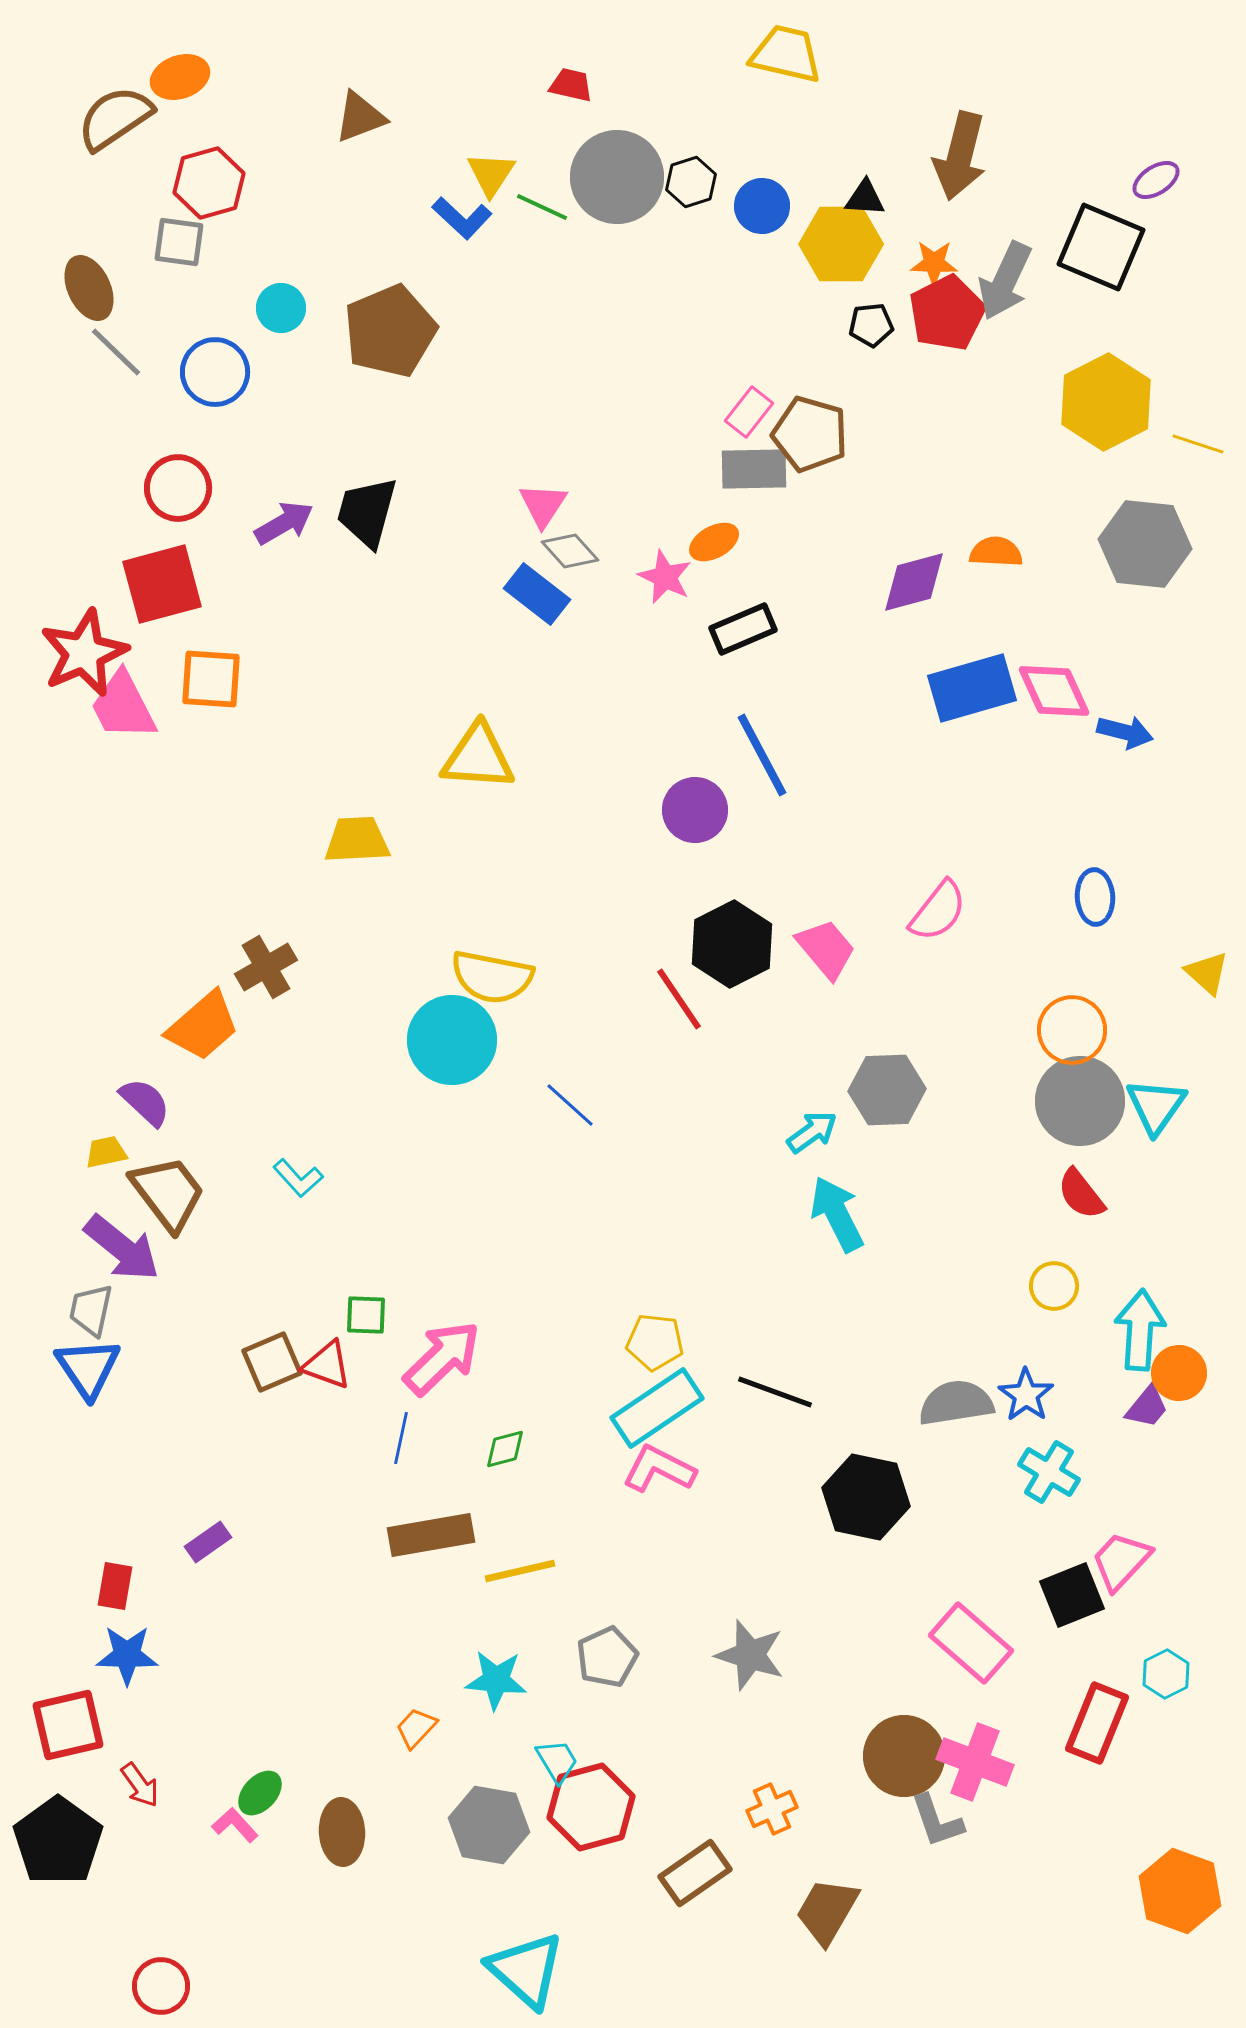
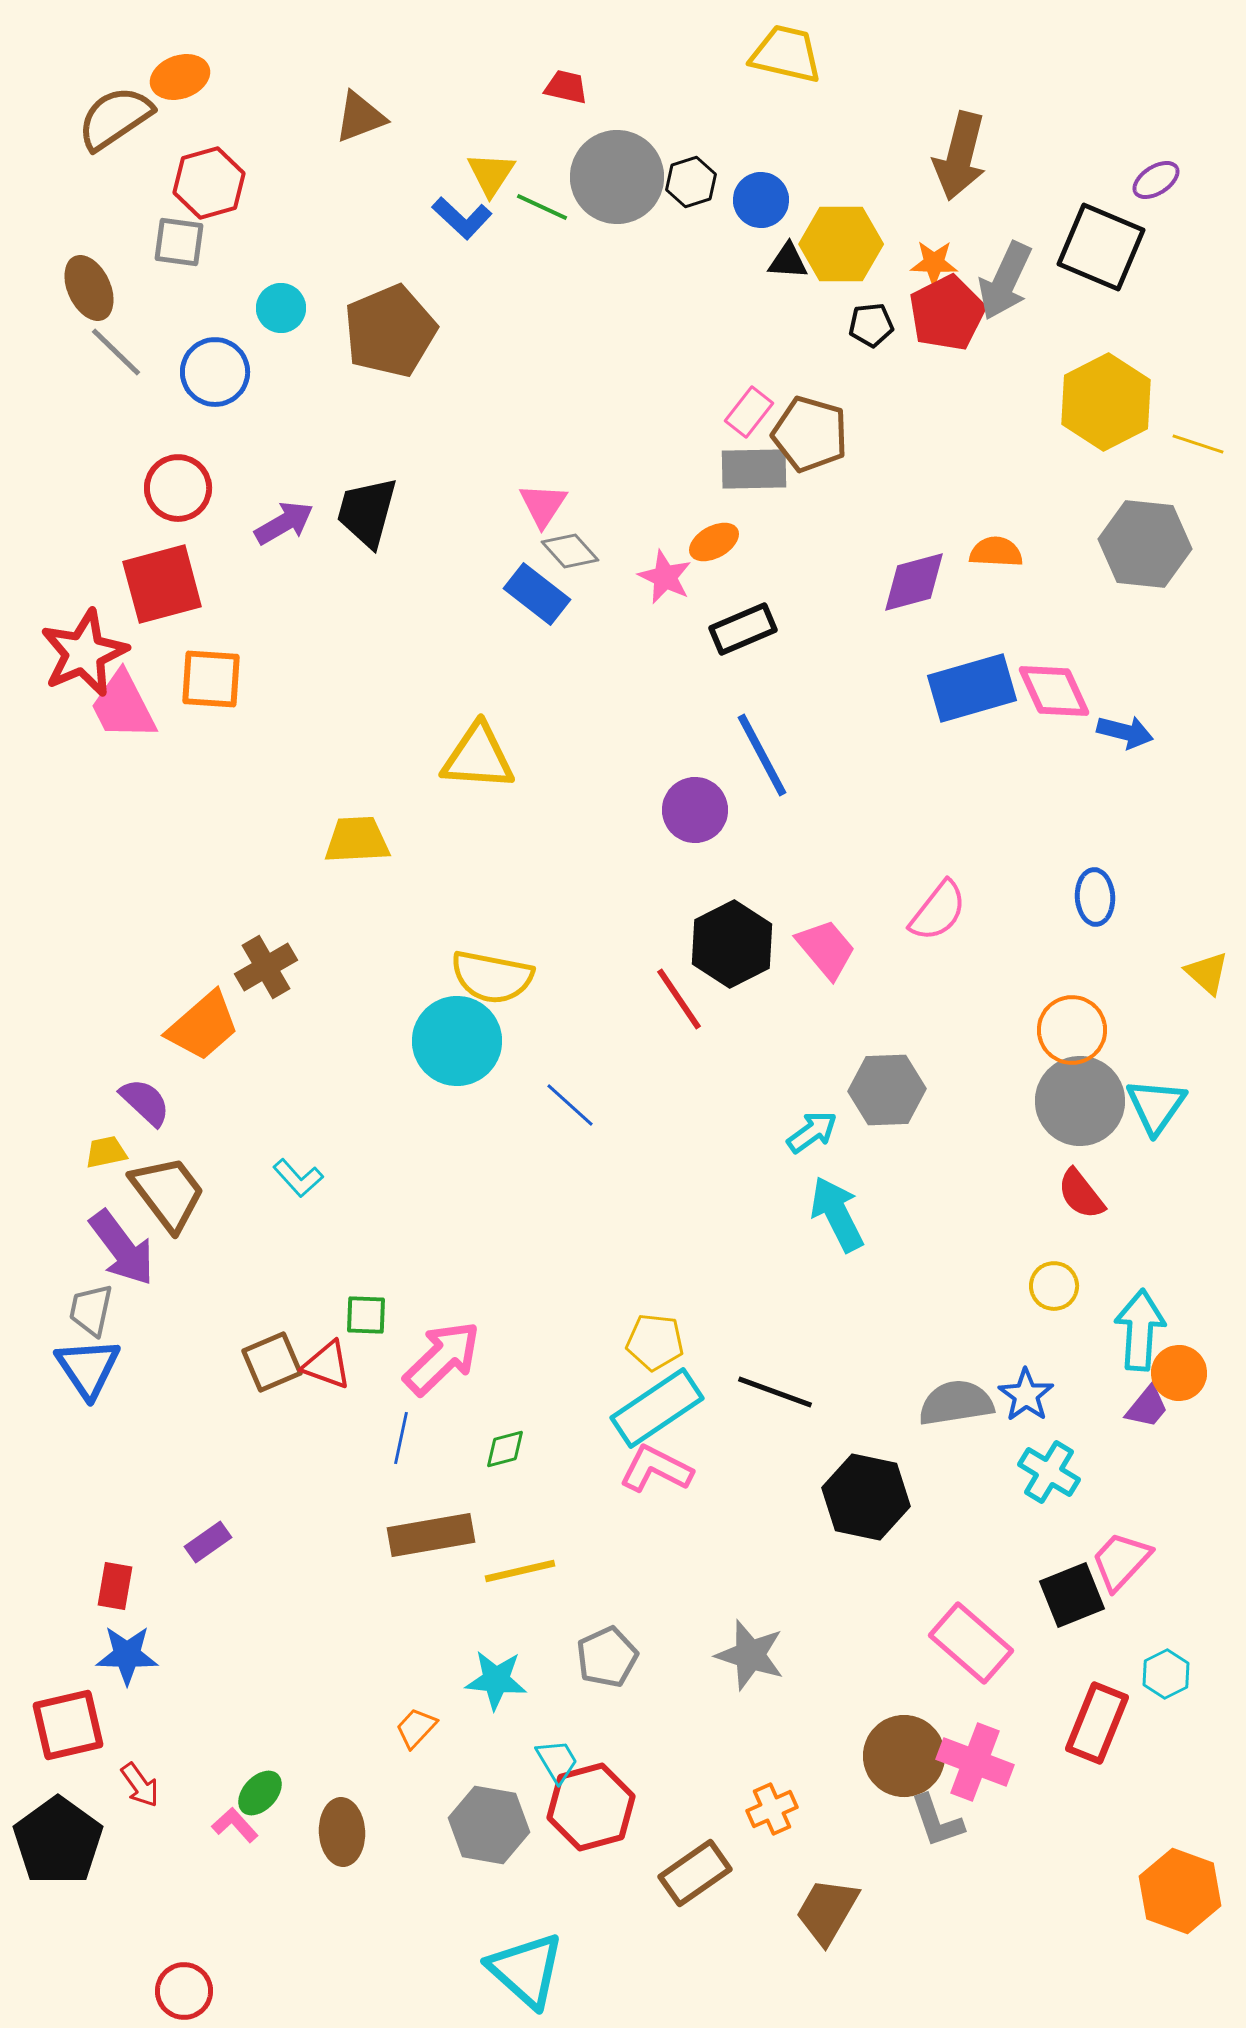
red trapezoid at (571, 85): moved 5 px left, 2 px down
black triangle at (865, 198): moved 77 px left, 63 px down
blue circle at (762, 206): moved 1 px left, 6 px up
cyan circle at (452, 1040): moved 5 px right, 1 px down
purple arrow at (122, 1248): rotated 14 degrees clockwise
pink L-shape at (659, 1469): moved 3 px left
red circle at (161, 1986): moved 23 px right, 5 px down
